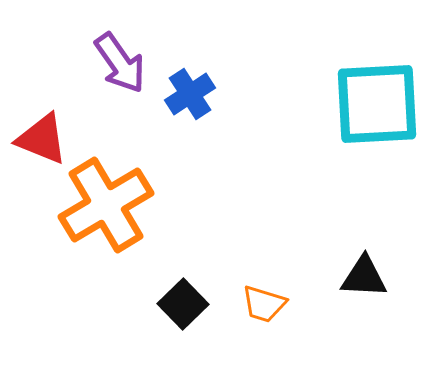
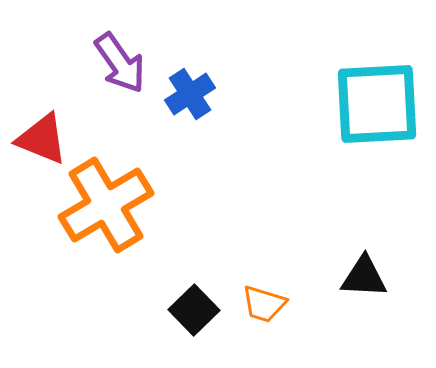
black square: moved 11 px right, 6 px down
